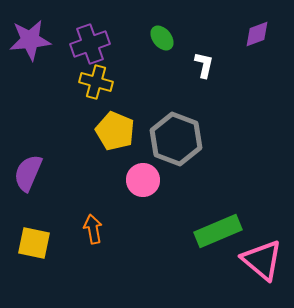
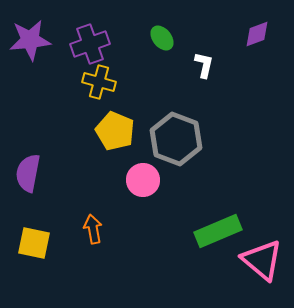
yellow cross: moved 3 px right
purple semicircle: rotated 12 degrees counterclockwise
